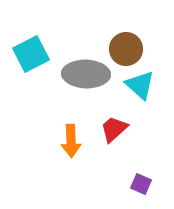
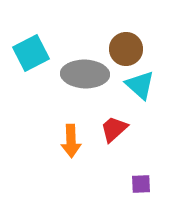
cyan square: moved 1 px up
gray ellipse: moved 1 px left
purple square: rotated 25 degrees counterclockwise
